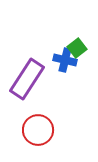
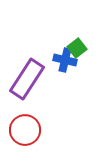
red circle: moved 13 px left
